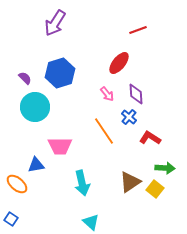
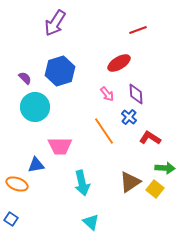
red ellipse: rotated 20 degrees clockwise
blue hexagon: moved 2 px up
orange ellipse: rotated 20 degrees counterclockwise
